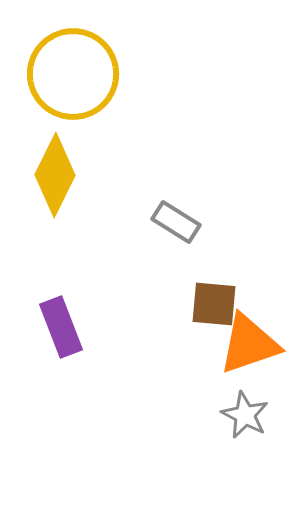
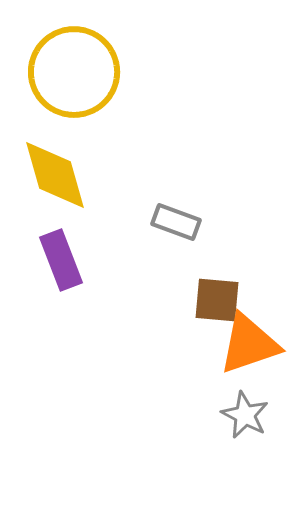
yellow circle: moved 1 px right, 2 px up
yellow diamond: rotated 42 degrees counterclockwise
gray rectangle: rotated 12 degrees counterclockwise
brown square: moved 3 px right, 4 px up
purple rectangle: moved 67 px up
